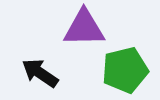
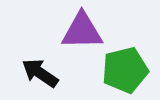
purple triangle: moved 2 px left, 3 px down
